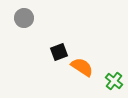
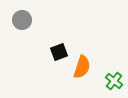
gray circle: moved 2 px left, 2 px down
orange semicircle: rotated 75 degrees clockwise
